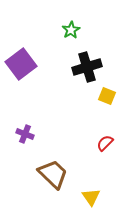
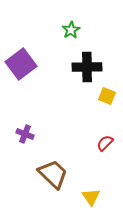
black cross: rotated 16 degrees clockwise
